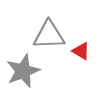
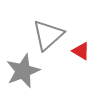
gray triangle: moved 1 px left; rotated 40 degrees counterclockwise
